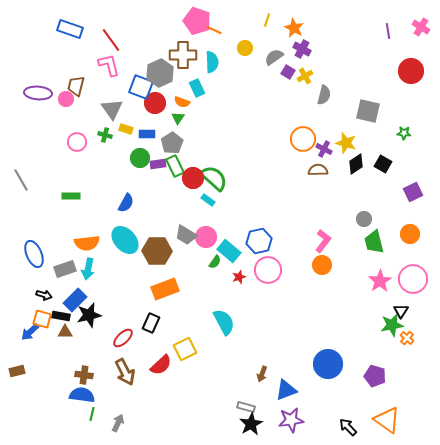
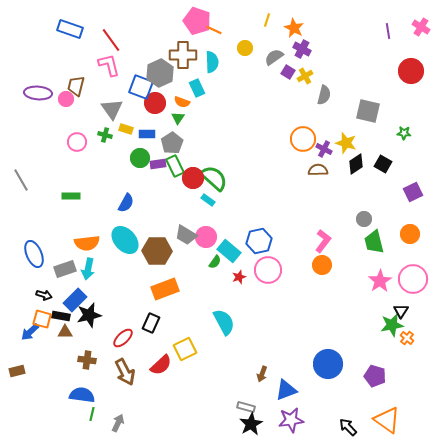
brown cross at (84, 375): moved 3 px right, 15 px up
